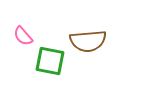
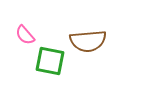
pink semicircle: moved 2 px right, 1 px up
